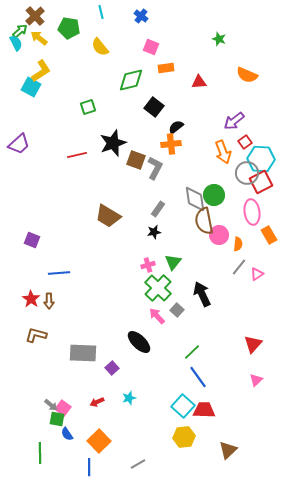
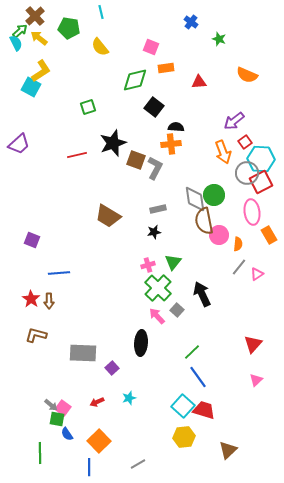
blue cross at (141, 16): moved 50 px right, 6 px down
green diamond at (131, 80): moved 4 px right
black semicircle at (176, 127): rotated 42 degrees clockwise
gray rectangle at (158, 209): rotated 42 degrees clockwise
black ellipse at (139, 342): moved 2 px right, 1 px down; rotated 50 degrees clockwise
red trapezoid at (204, 410): rotated 15 degrees clockwise
